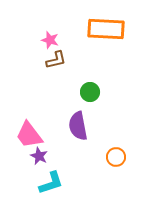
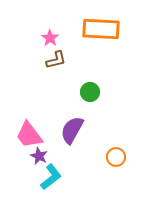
orange rectangle: moved 5 px left
pink star: moved 2 px up; rotated 18 degrees clockwise
purple semicircle: moved 6 px left, 4 px down; rotated 40 degrees clockwise
cyan L-shape: moved 6 px up; rotated 20 degrees counterclockwise
